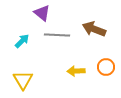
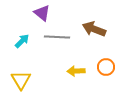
gray line: moved 2 px down
yellow triangle: moved 2 px left
